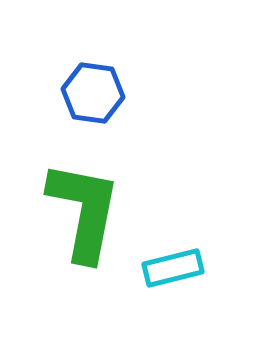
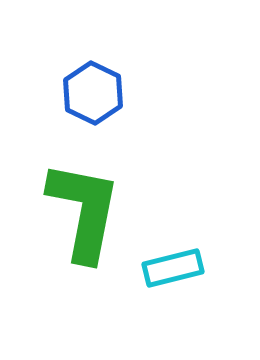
blue hexagon: rotated 18 degrees clockwise
